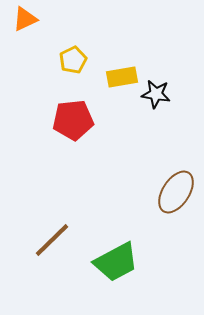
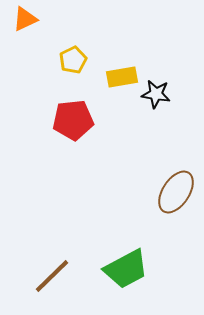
brown line: moved 36 px down
green trapezoid: moved 10 px right, 7 px down
